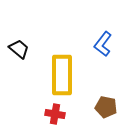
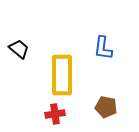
blue L-shape: moved 4 px down; rotated 30 degrees counterclockwise
red cross: rotated 18 degrees counterclockwise
